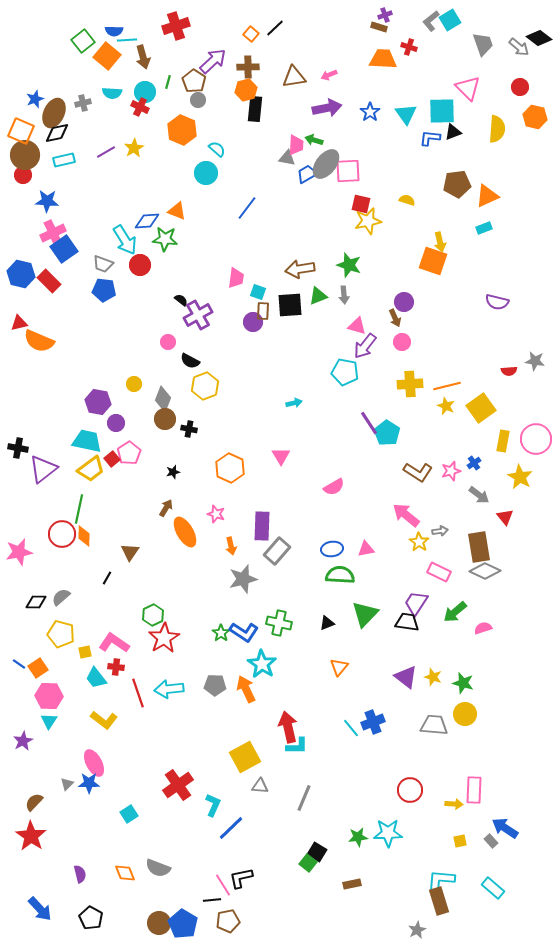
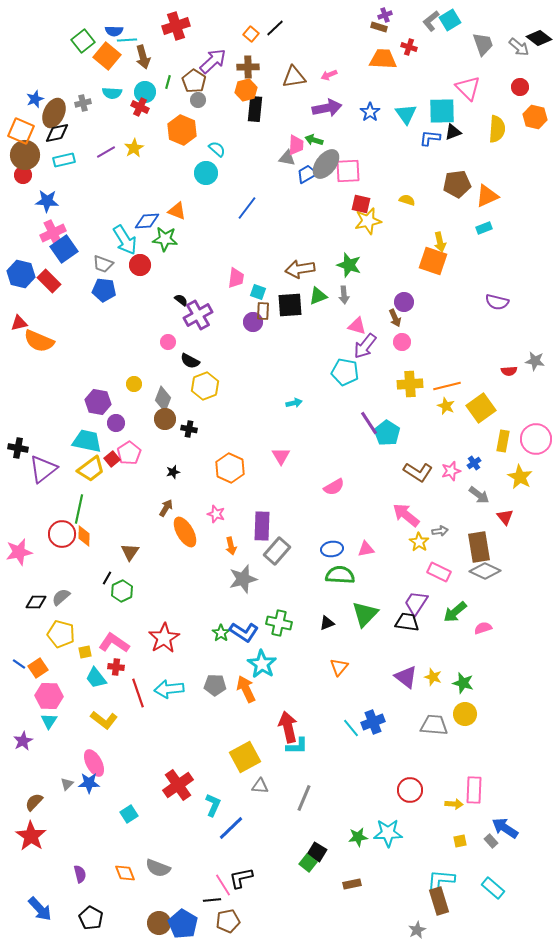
green hexagon at (153, 615): moved 31 px left, 24 px up
